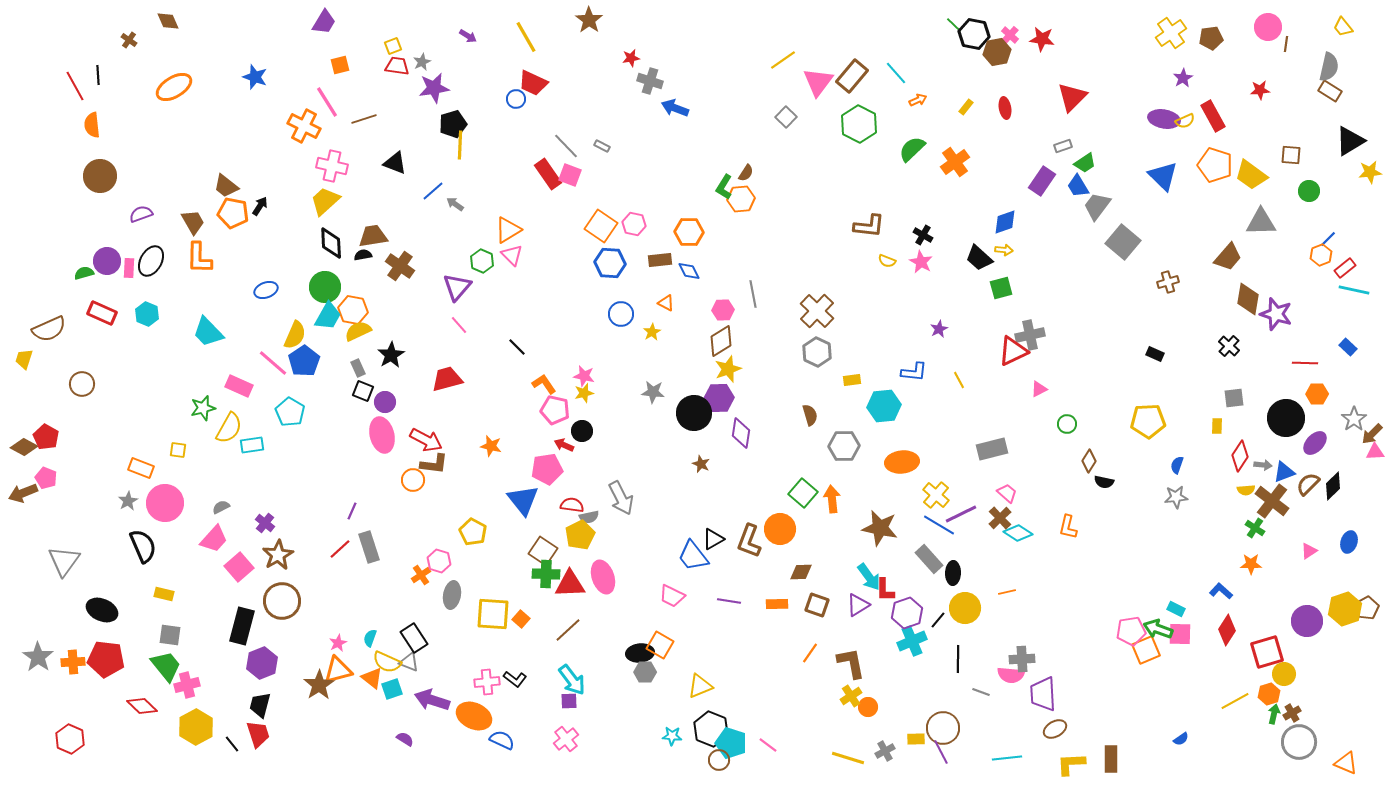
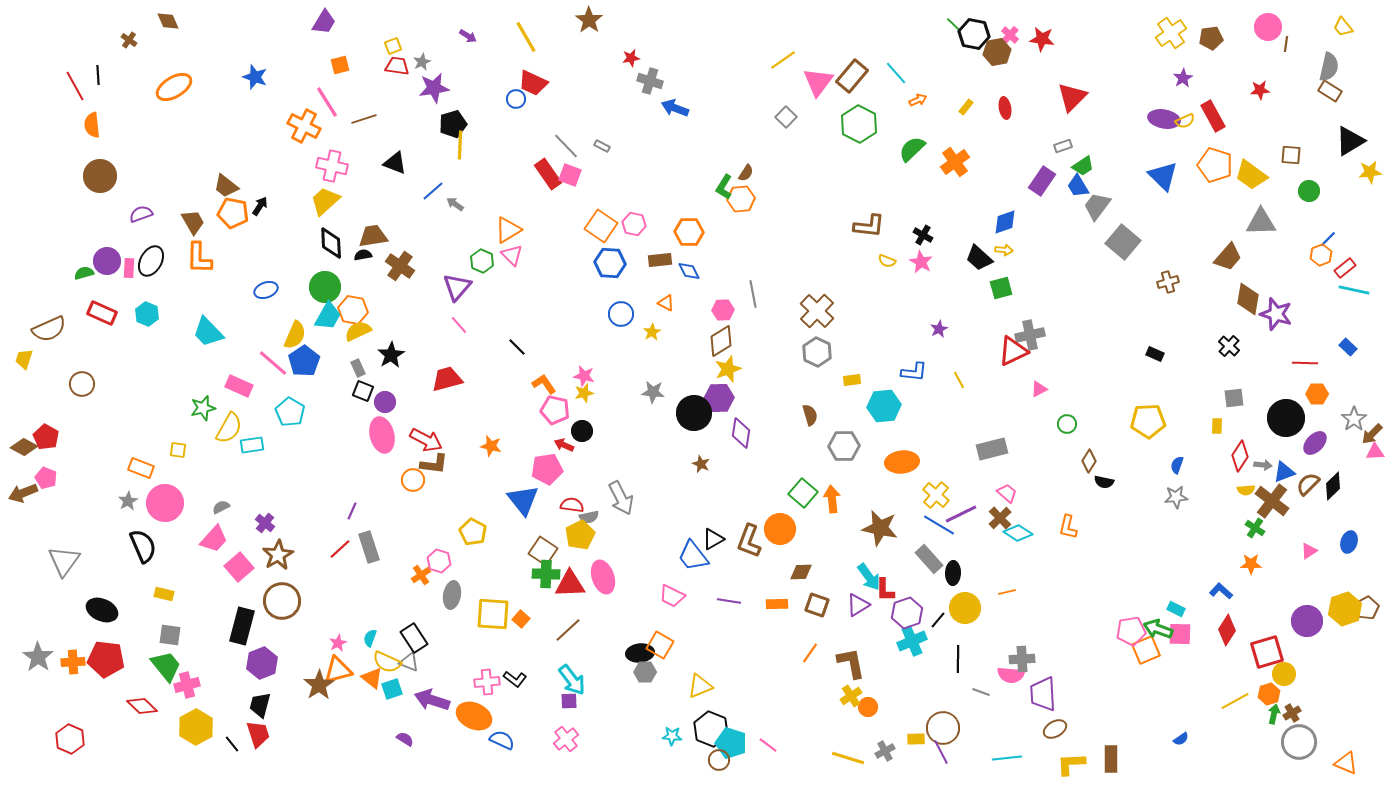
green trapezoid at (1085, 163): moved 2 px left, 3 px down
